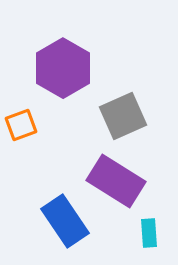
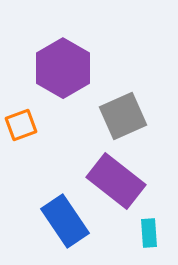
purple rectangle: rotated 6 degrees clockwise
